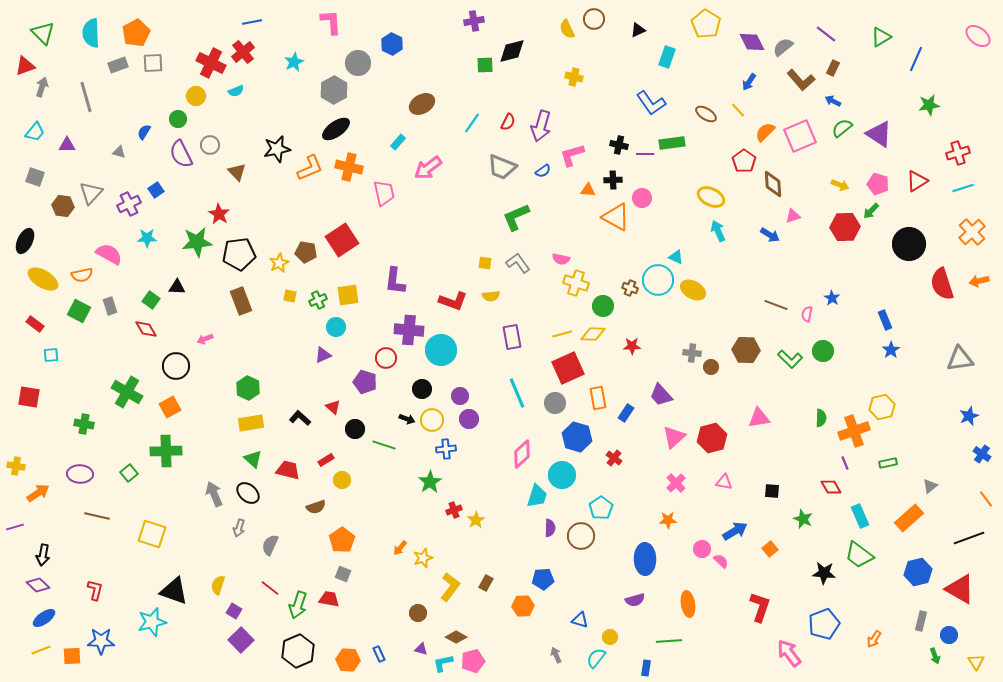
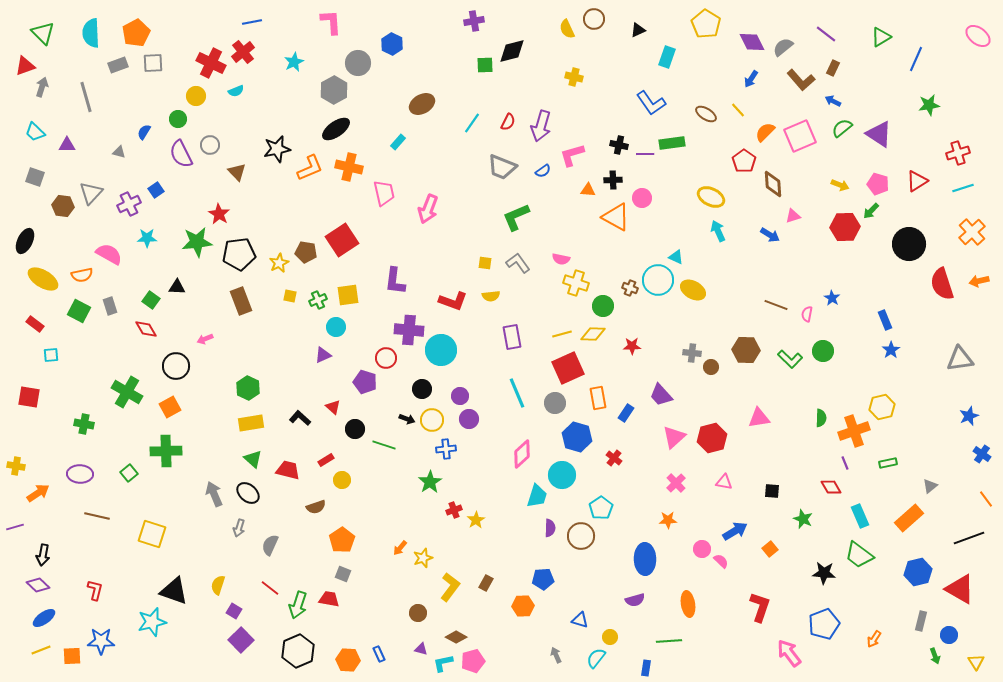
blue arrow at (749, 82): moved 2 px right, 3 px up
cyan trapezoid at (35, 132): rotated 95 degrees clockwise
pink arrow at (428, 168): moved 41 px down; rotated 32 degrees counterclockwise
